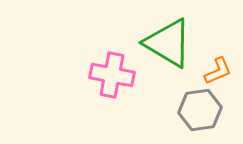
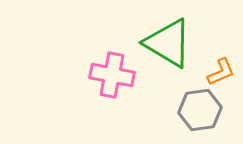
orange L-shape: moved 3 px right, 1 px down
